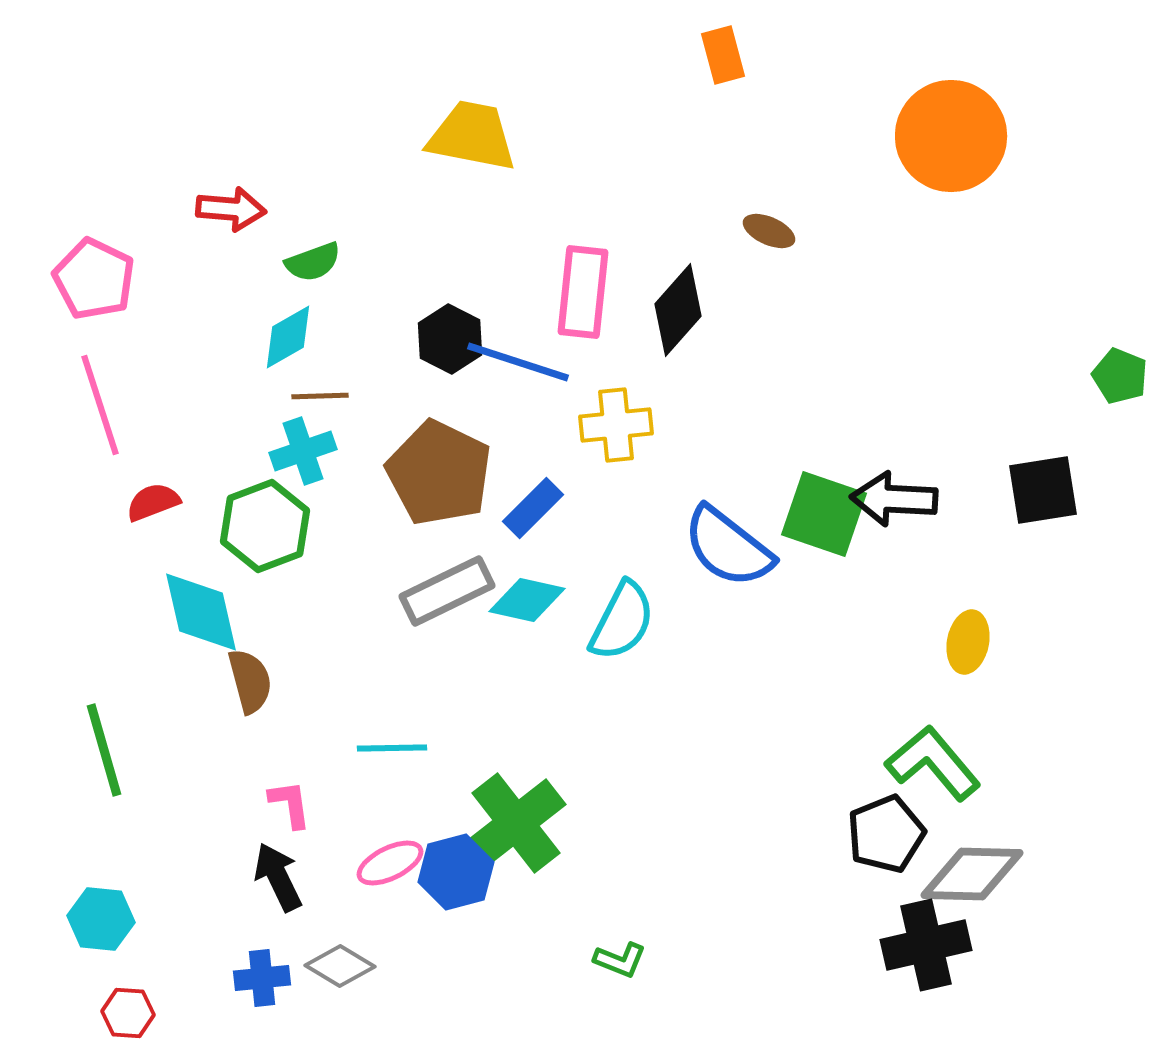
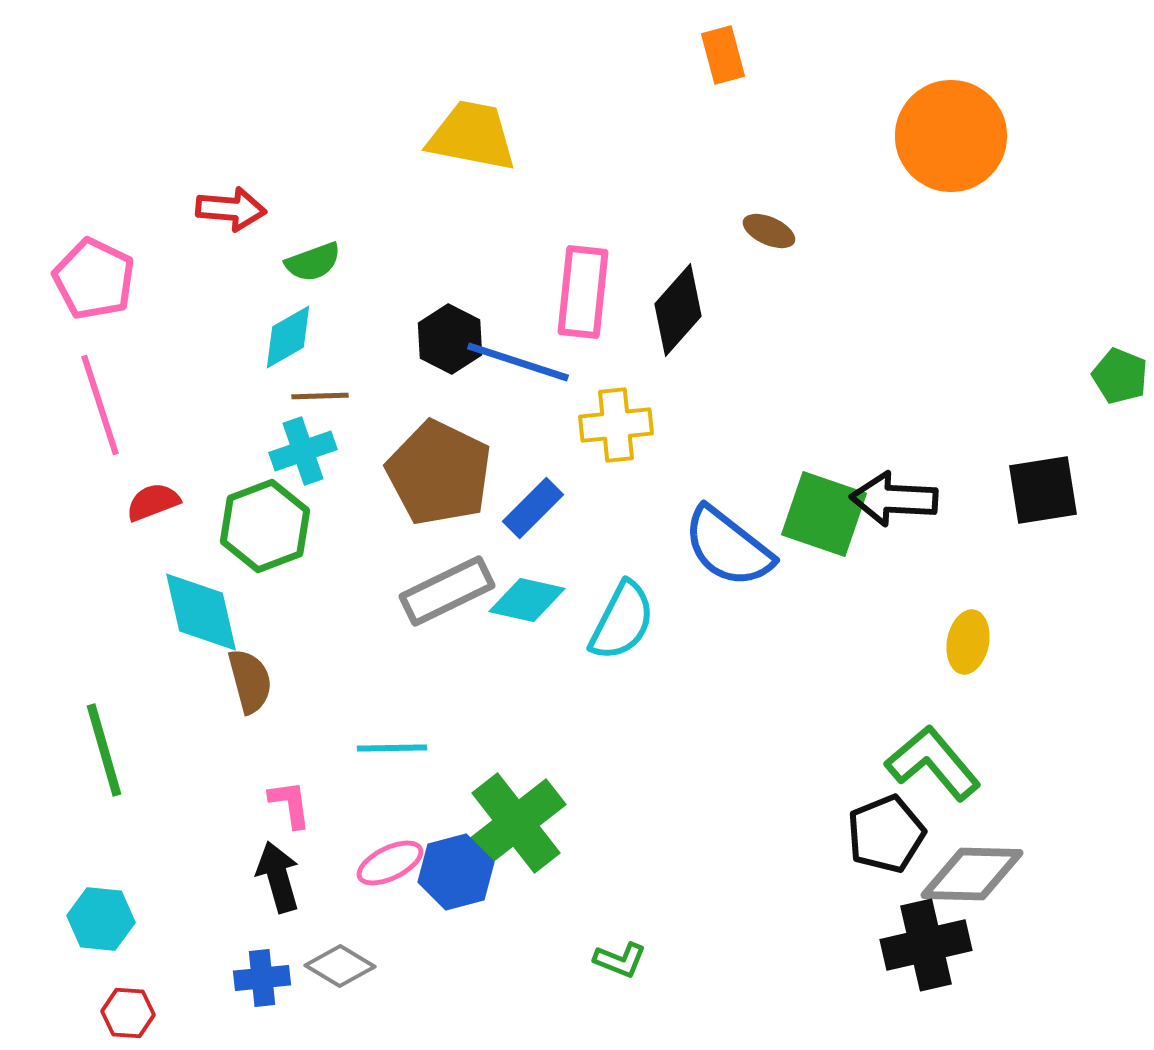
black arrow at (278, 877): rotated 10 degrees clockwise
